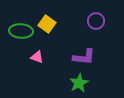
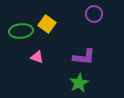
purple circle: moved 2 px left, 7 px up
green ellipse: rotated 10 degrees counterclockwise
